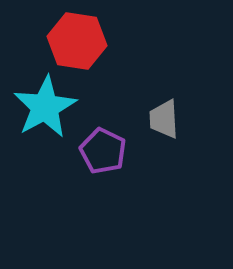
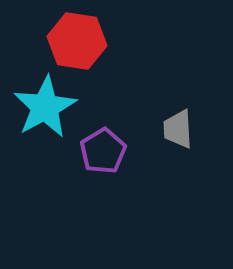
gray trapezoid: moved 14 px right, 10 px down
purple pentagon: rotated 15 degrees clockwise
